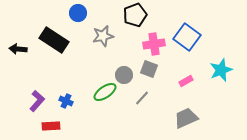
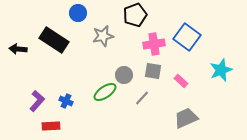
gray square: moved 4 px right, 2 px down; rotated 12 degrees counterclockwise
pink rectangle: moved 5 px left; rotated 72 degrees clockwise
